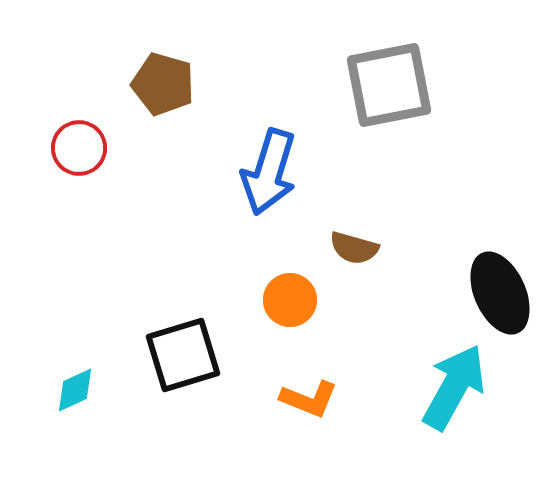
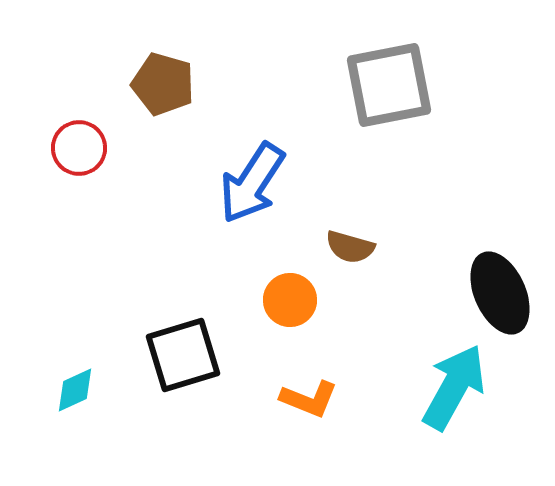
blue arrow: moved 17 px left, 11 px down; rotated 16 degrees clockwise
brown semicircle: moved 4 px left, 1 px up
